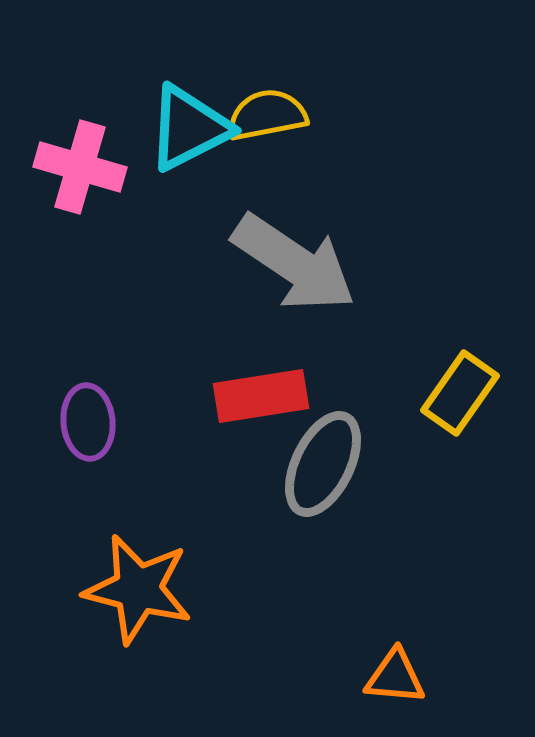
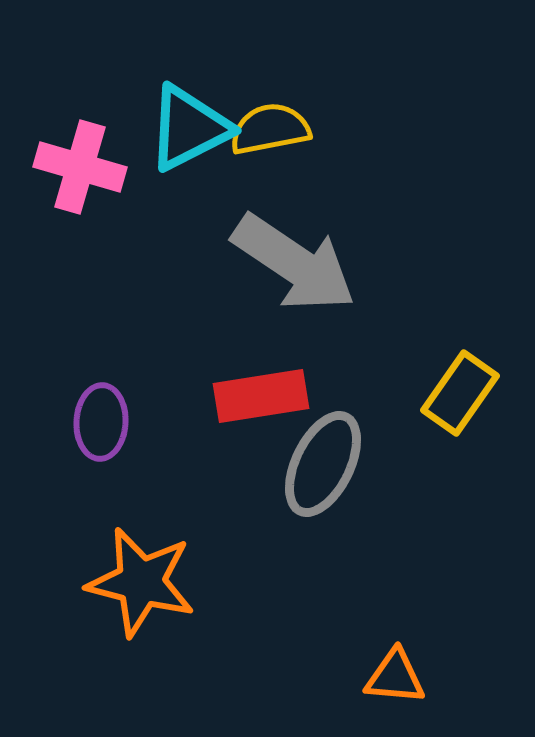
yellow semicircle: moved 3 px right, 14 px down
purple ellipse: moved 13 px right; rotated 8 degrees clockwise
orange star: moved 3 px right, 7 px up
